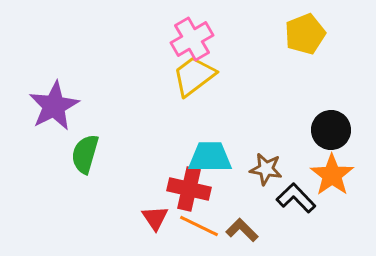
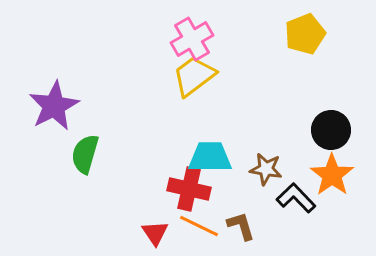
red triangle: moved 15 px down
brown L-shape: moved 1 px left, 4 px up; rotated 28 degrees clockwise
